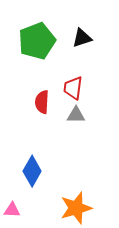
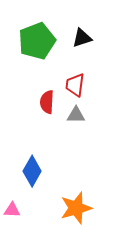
red trapezoid: moved 2 px right, 3 px up
red semicircle: moved 5 px right
